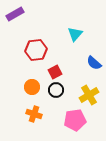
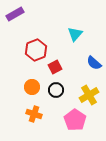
red hexagon: rotated 15 degrees counterclockwise
red square: moved 5 px up
pink pentagon: rotated 30 degrees counterclockwise
